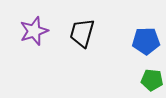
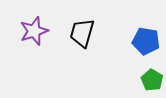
blue pentagon: rotated 12 degrees clockwise
green pentagon: rotated 25 degrees clockwise
